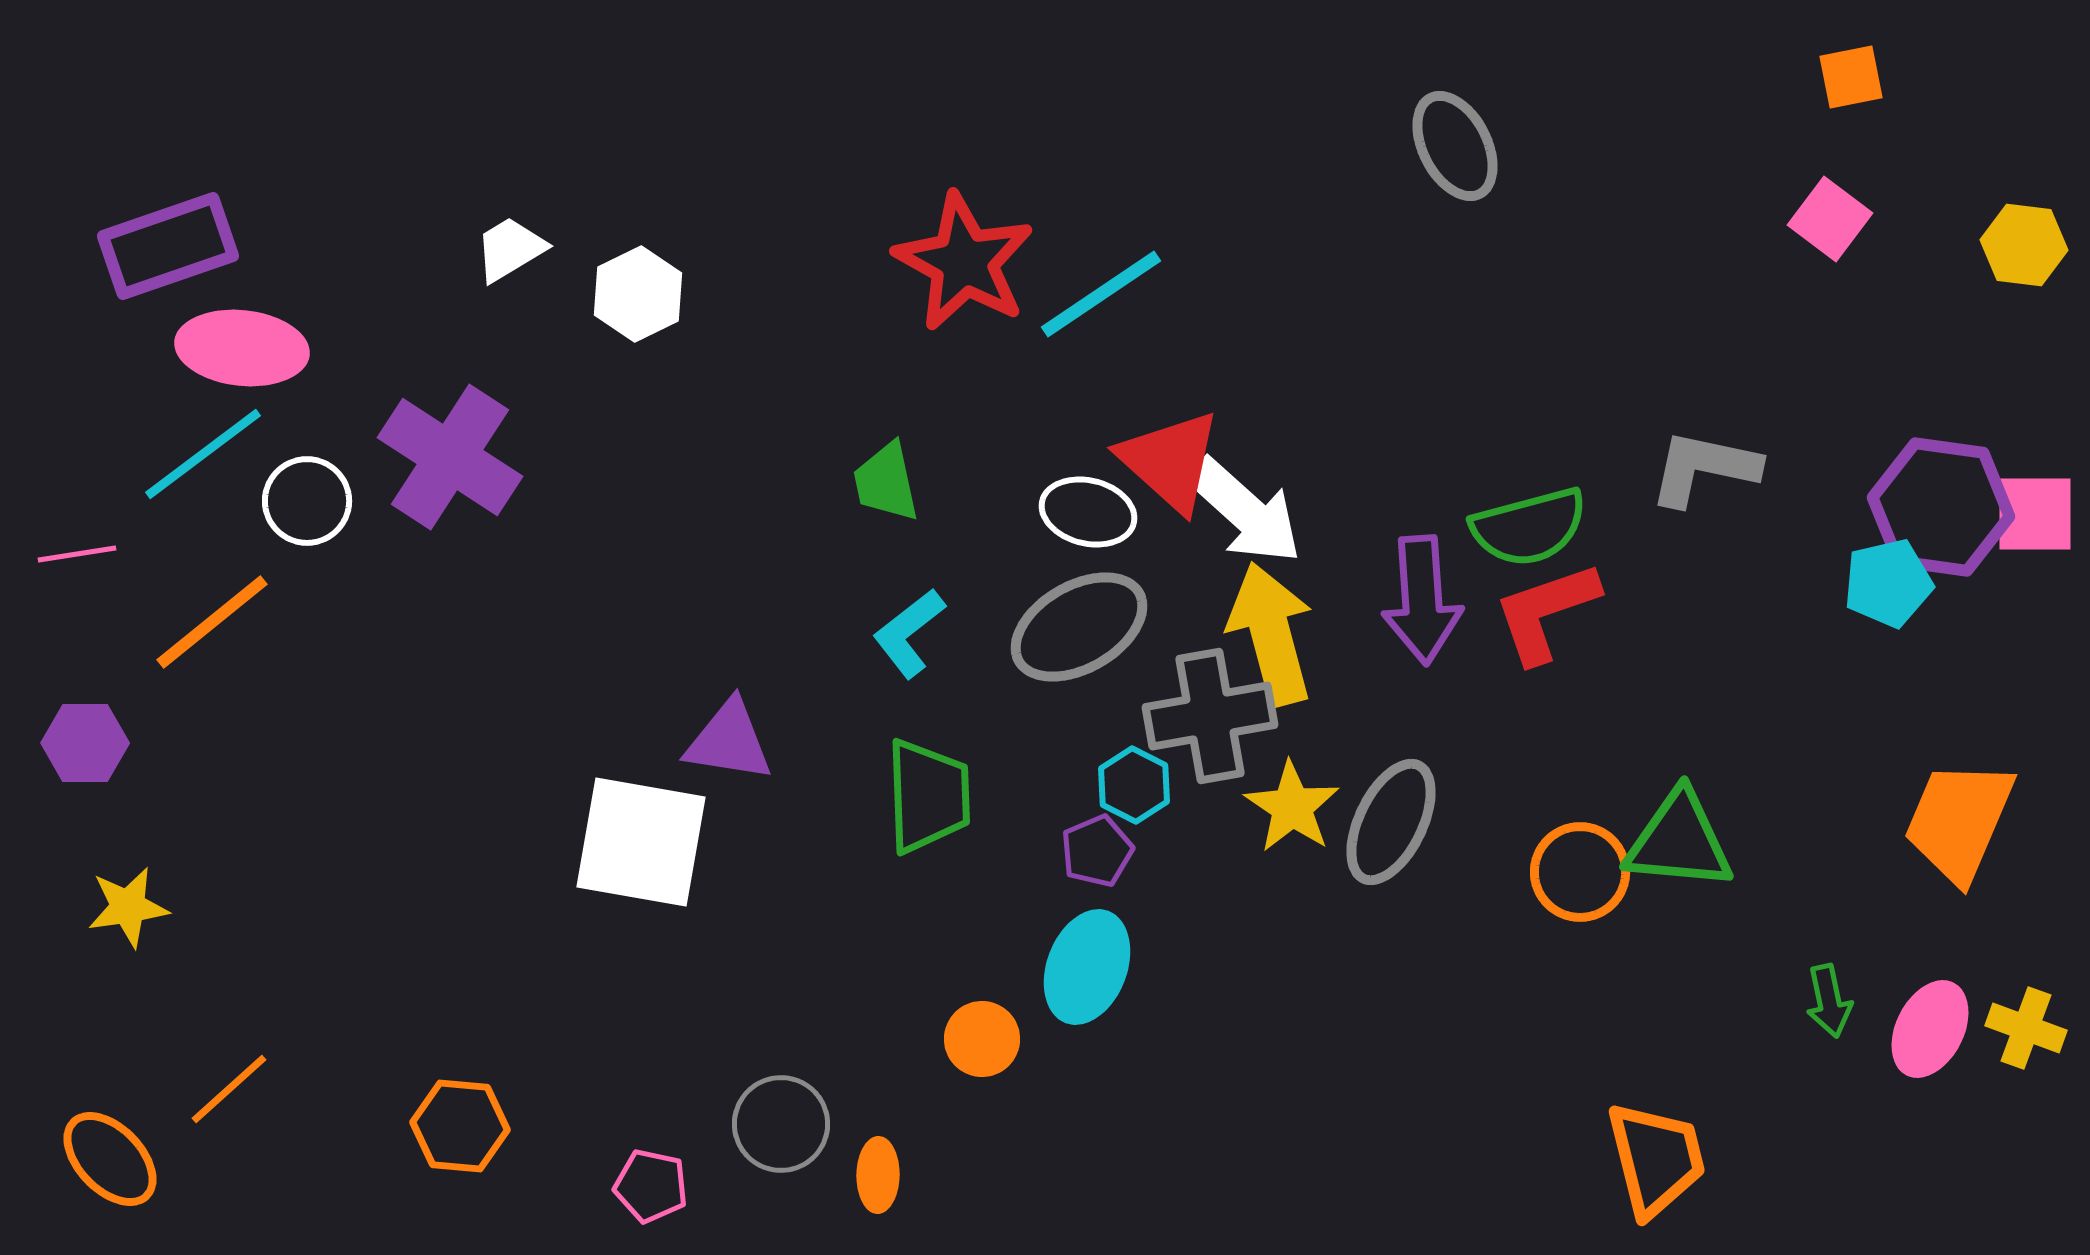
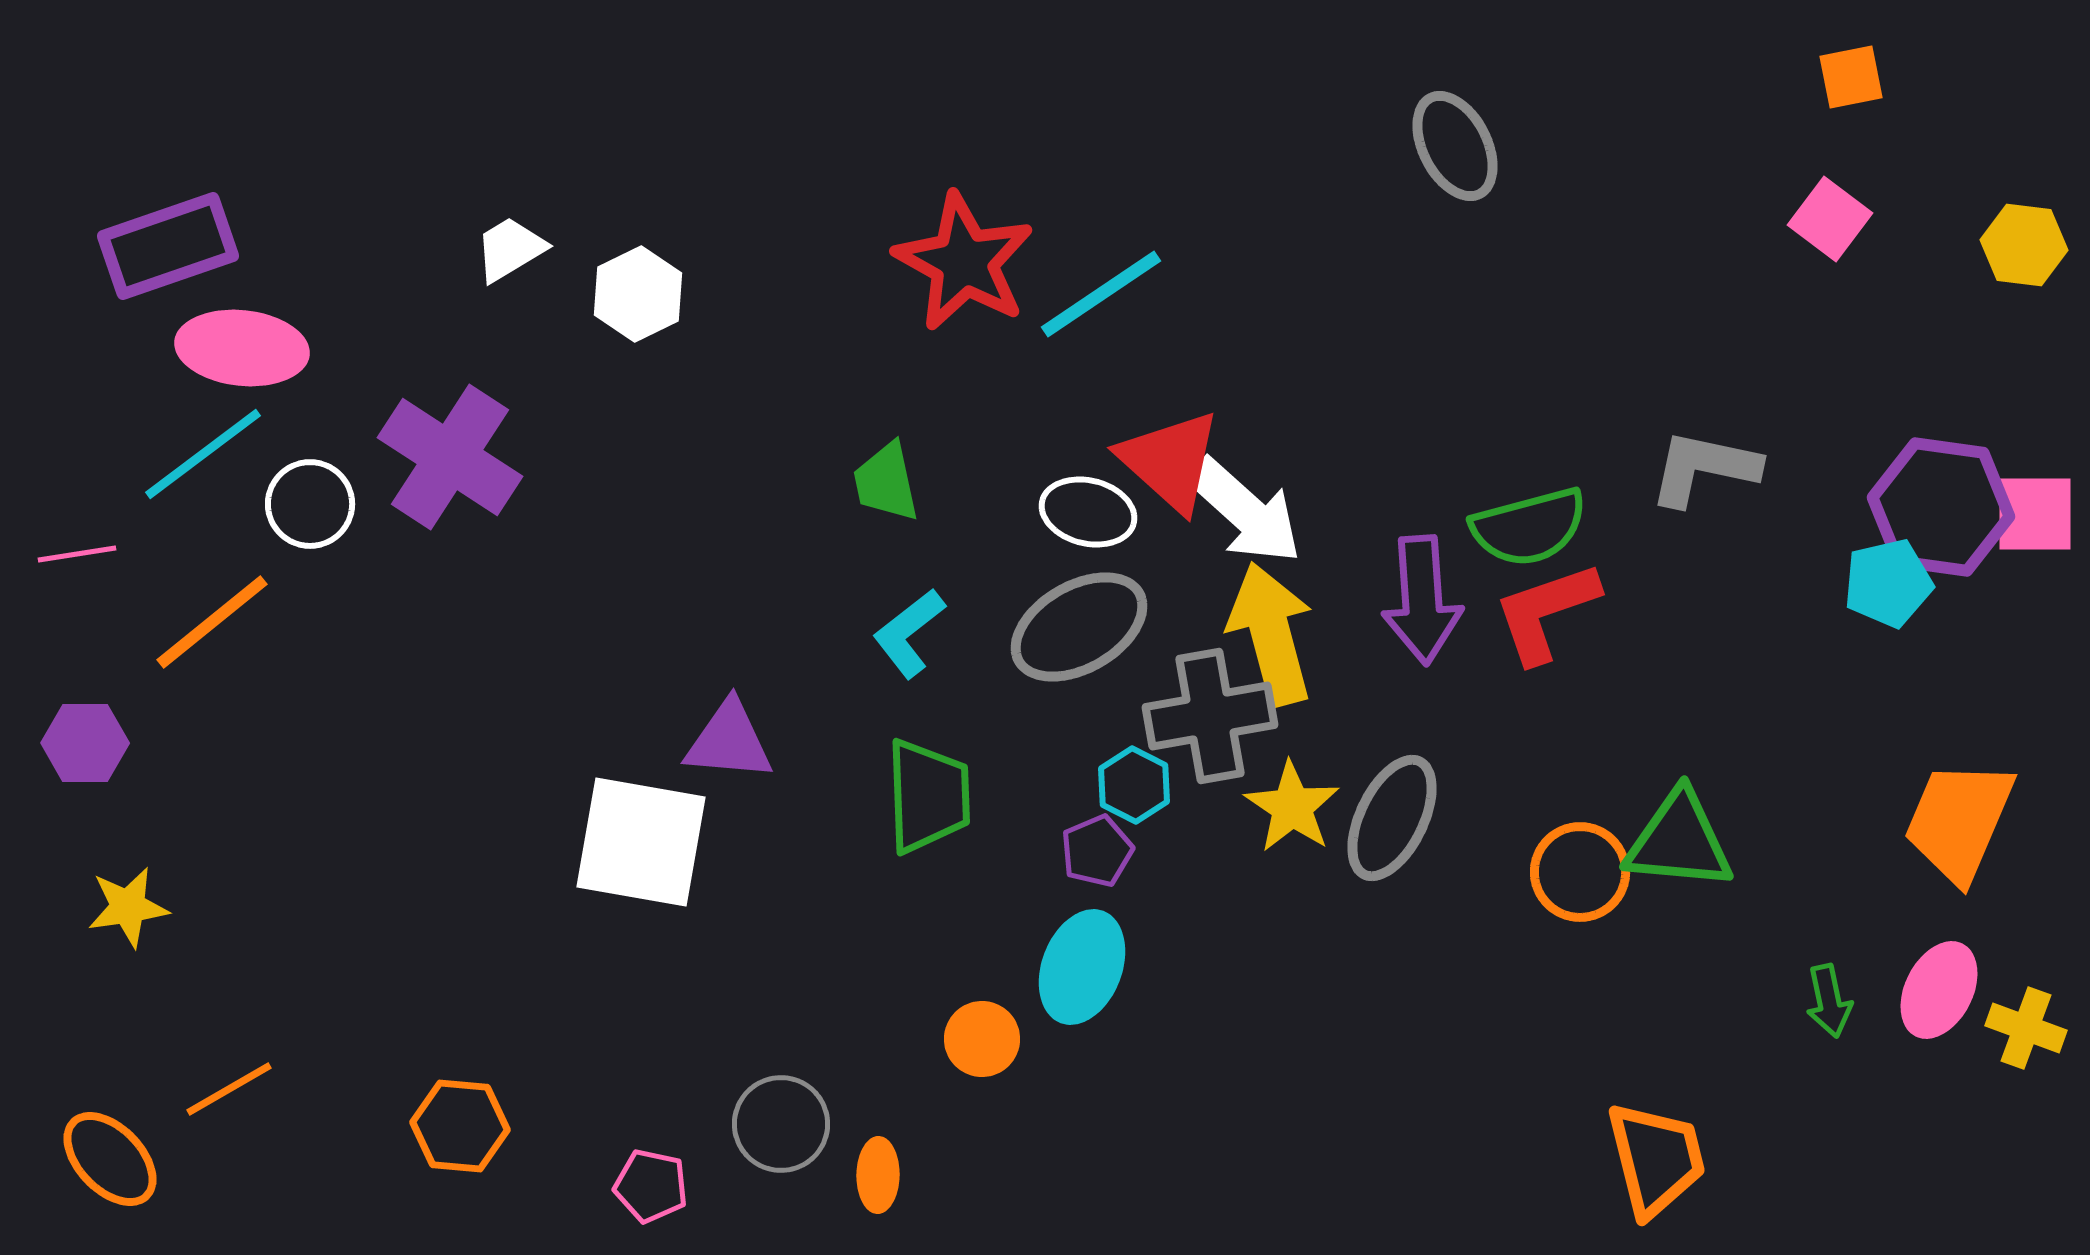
white circle at (307, 501): moved 3 px right, 3 px down
purple triangle at (729, 741): rotated 4 degrees counterclockwise
gray ellipse at (1391, 822): moved 1 px right, 4 px up
cyan ellipse at (1087, 967): moved 5 px left
pink ellipse at (1930, 1029): moved 9 px right, 39 px up
orange line at (229, 1089): rotated 12 degrees clockwise
